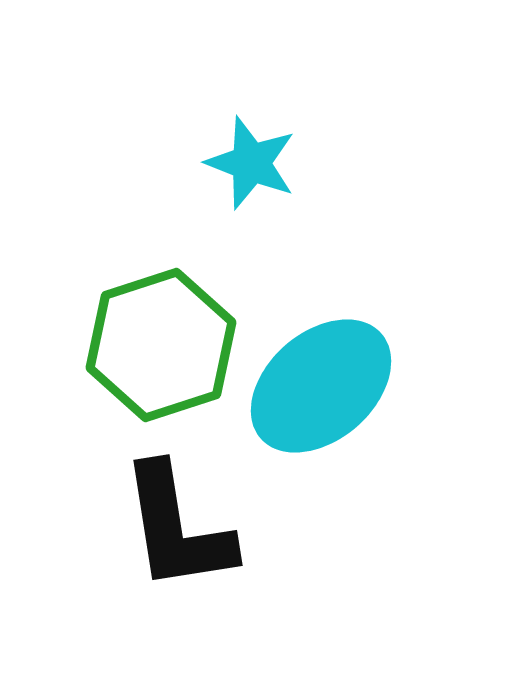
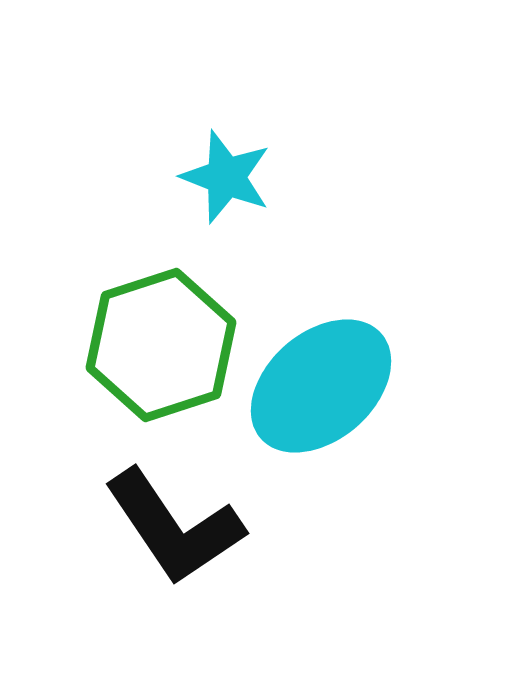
cyan star: moved 25 px left, 14 px down
black L-shape: moved 3 px left, 1 px up; rotated 25 degrees counterclockwise
